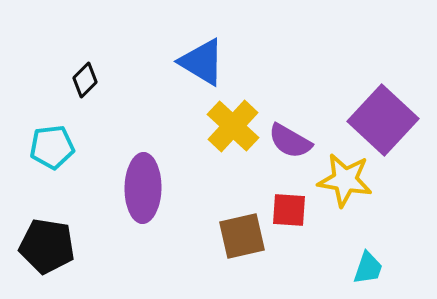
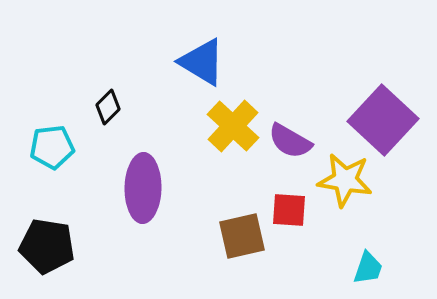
black diamond: moved 23 px right, 27 px down
